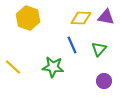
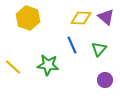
purple triangle: rotated 30 degrees clockwise
green star: moved 5 px left, 2 px up
purple circle: moved 1 px right, 1 px up
